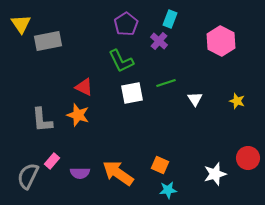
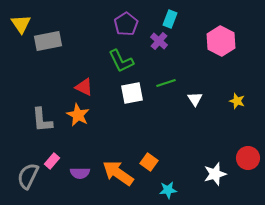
orange star: rotated 10 degrees clockwise
orange square: moved 11 px left, 3 px up; rotated 12 degrees clockwise
